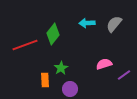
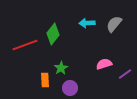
purple line: moved 1 px right, 1 px up
purple circle: moved 1 px up
